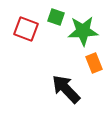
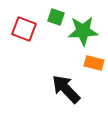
red square: moved 2 px left
orange rectangle: rotated 54 degrees counterclockwise
